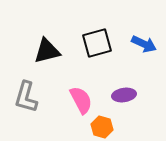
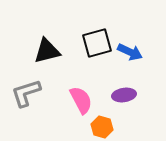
blue arrow: moved 14 px left, 8 px down
gray L-shape: moved 4 px up; rotated 56 degrees clockwise
